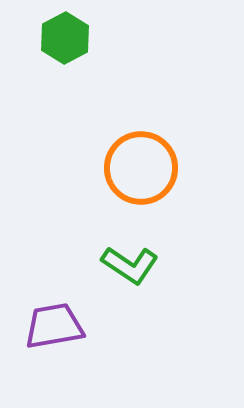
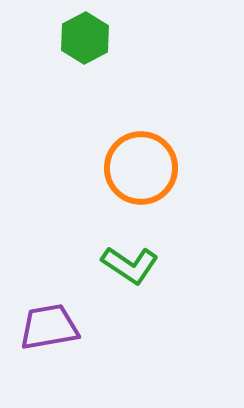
green hexagon: moved 20 px right
purple trapezoid: moved 5 px left, 1 px down
